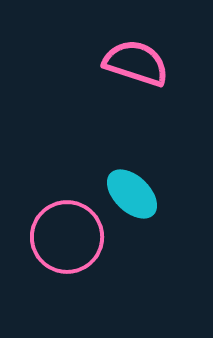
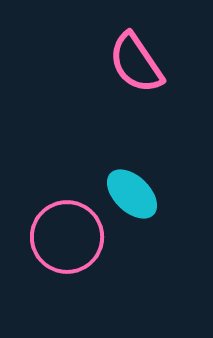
pink semicircle: rotated 142 degrees counterclockwise
